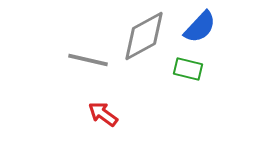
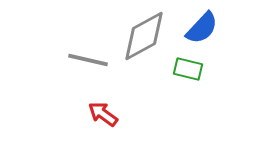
blue semicircle: moved 2 px right, 1 px down
